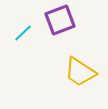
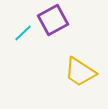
purple square: moved 7 px left; rotated 8 degrees counterclockwise
